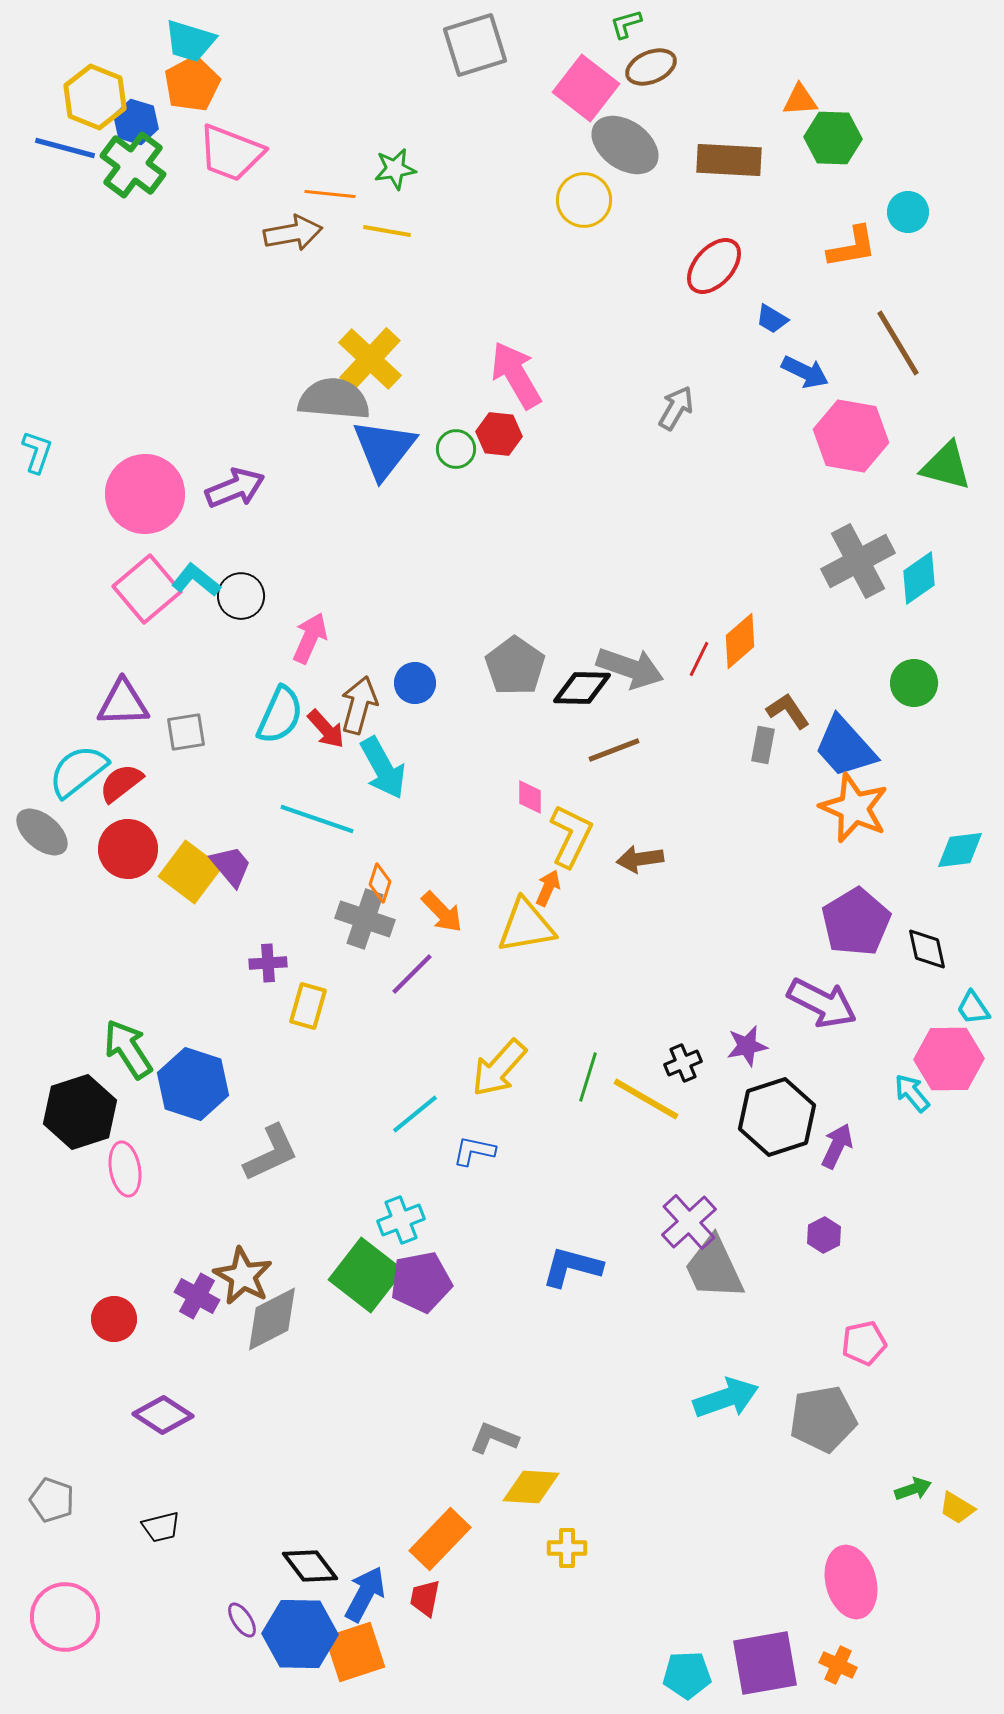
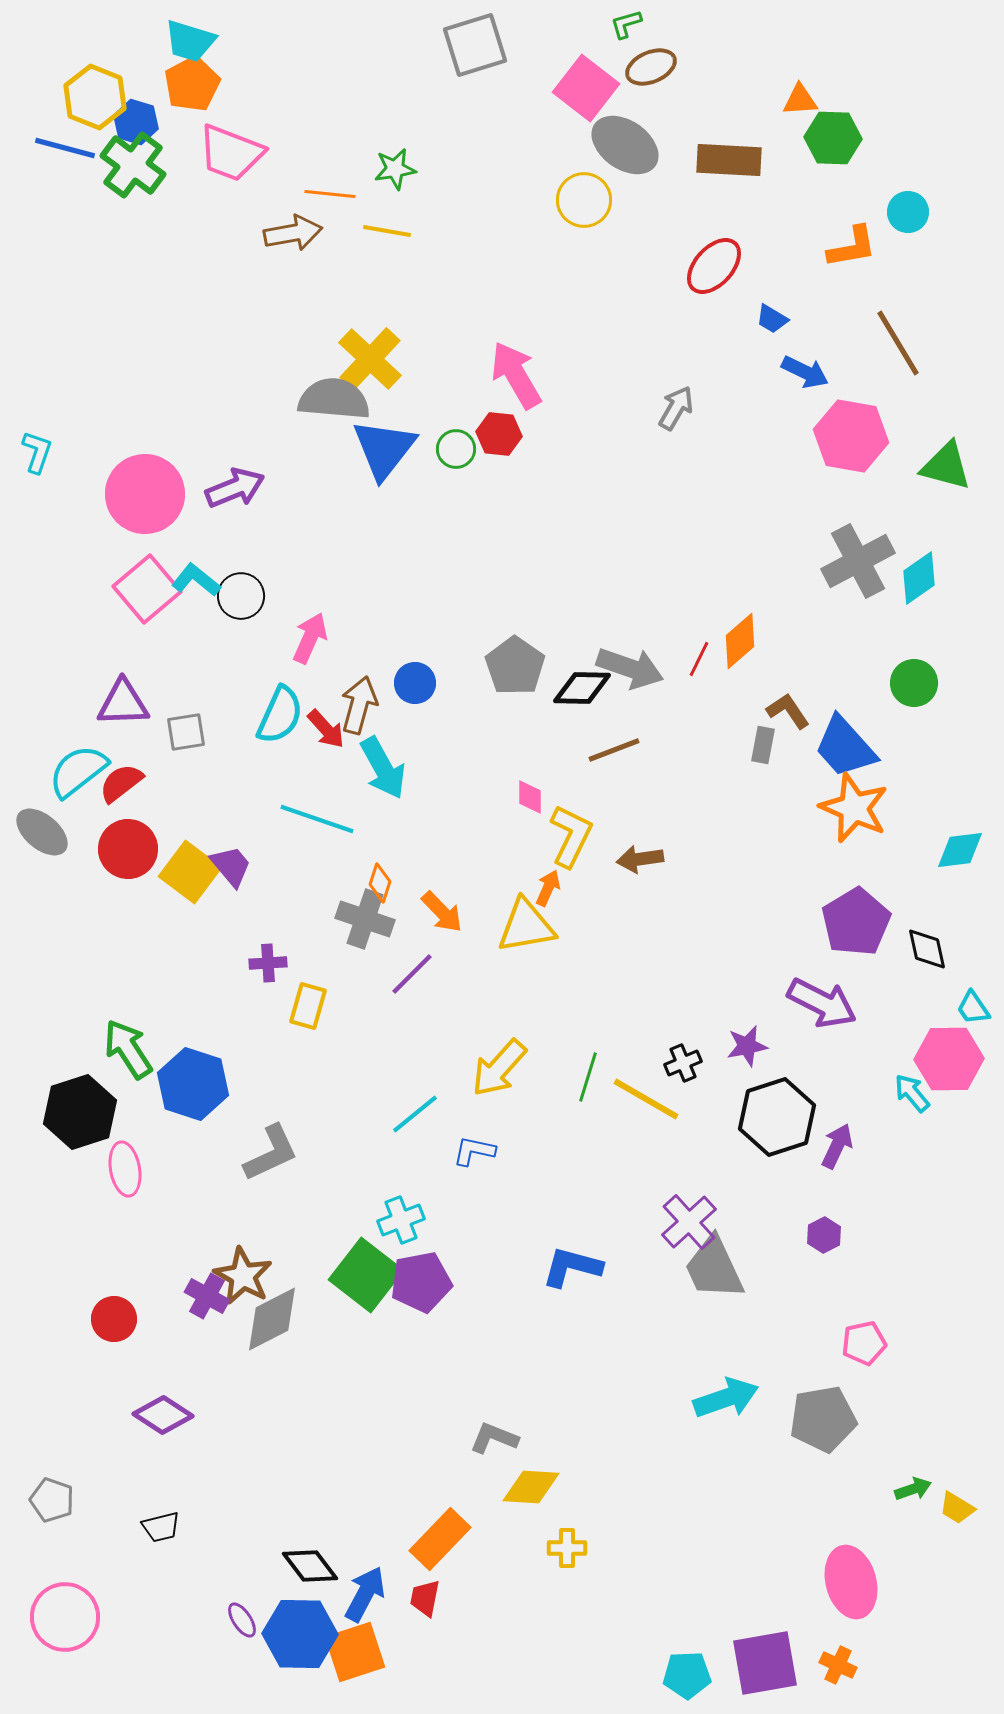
purple cross at (197, 1296): moved 10 px right
